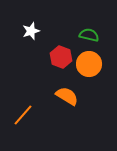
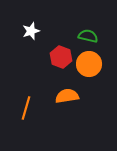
green semicircle: moved 1 px left, 1 px down
orange semicircle: rotated 40 degrees counterclockwise
orange line: moved 3 px right, 7 px up; rotated 25 degrees counterclockwise
